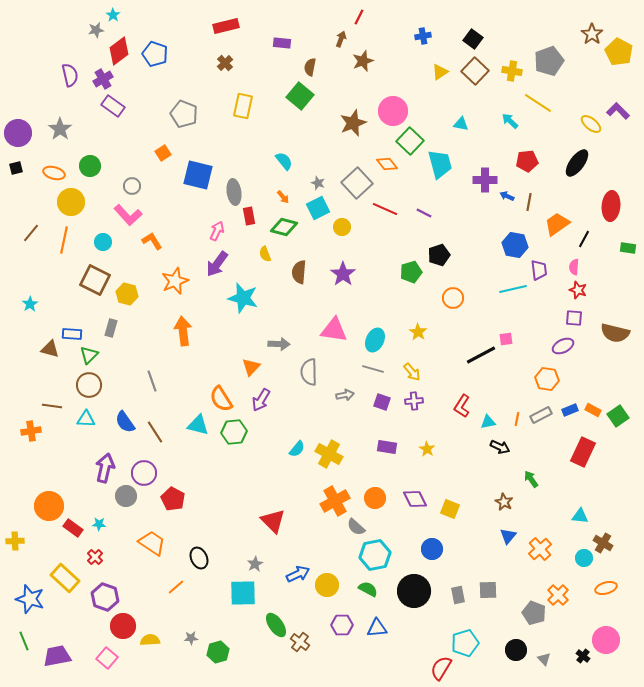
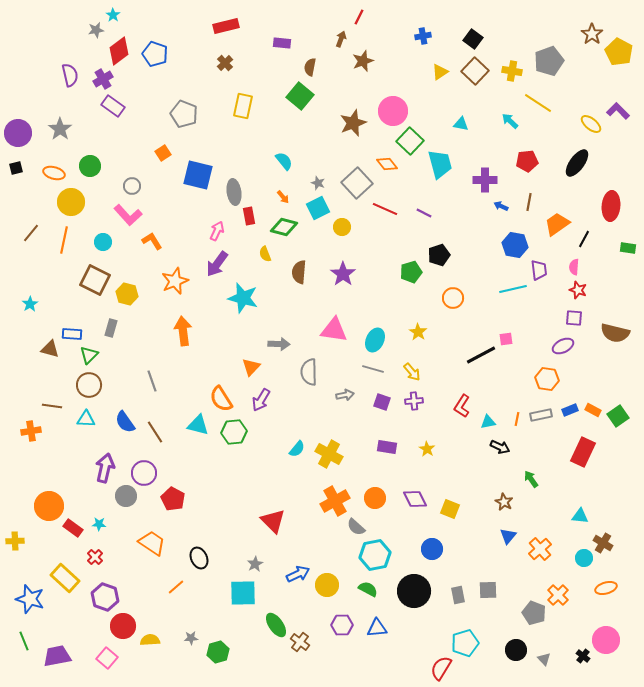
blue arrow at (507, 196): moved 6 px left, 10 px down
gray rectangle at (541, 415): rotated 15 degrees clockwise
